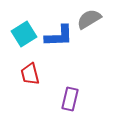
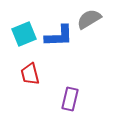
cyan square: rotated 10 degrees clockwise
